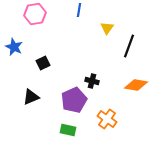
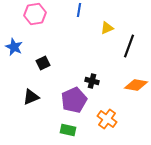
yellow triangle: rotated 32 degrees clockwise
